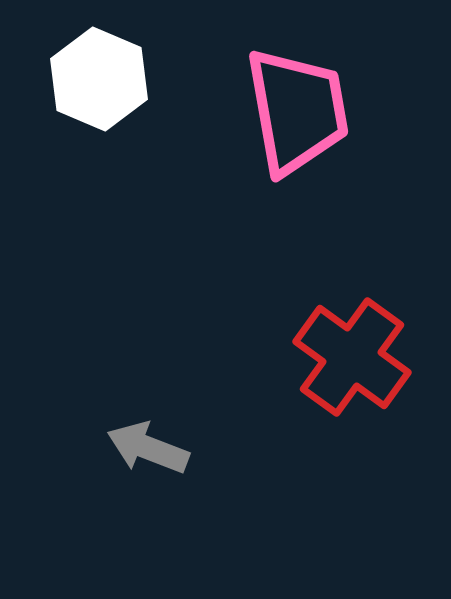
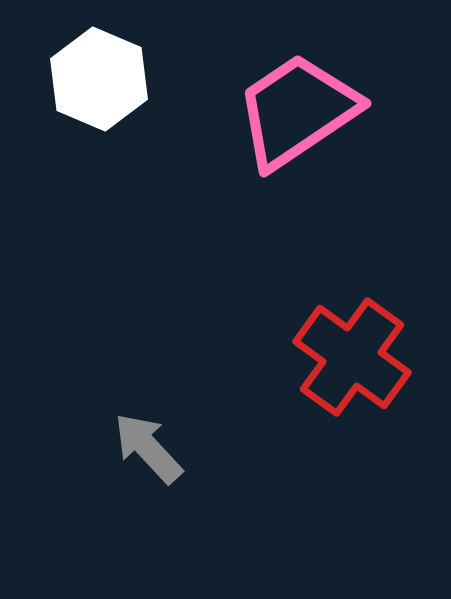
pink trapezoid: rotated 114 degrees counterclockwise
gray arrow: rotated 26 degrees clockwise
